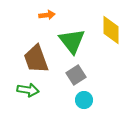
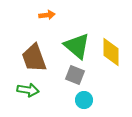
yellow diamond: moved 22 px down
green triangle: moved 5 px right, 5 px down; rotated 12 degrees counterclockwise
brown trapezoid: moved 2 px left, 1 px up
gray square: moved 1 px left; rotated 36 degrees counterclockwise
